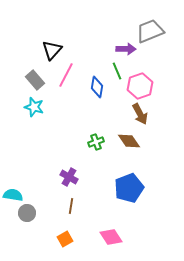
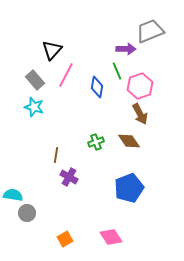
brown line: moved 15 px left, 51 px up
